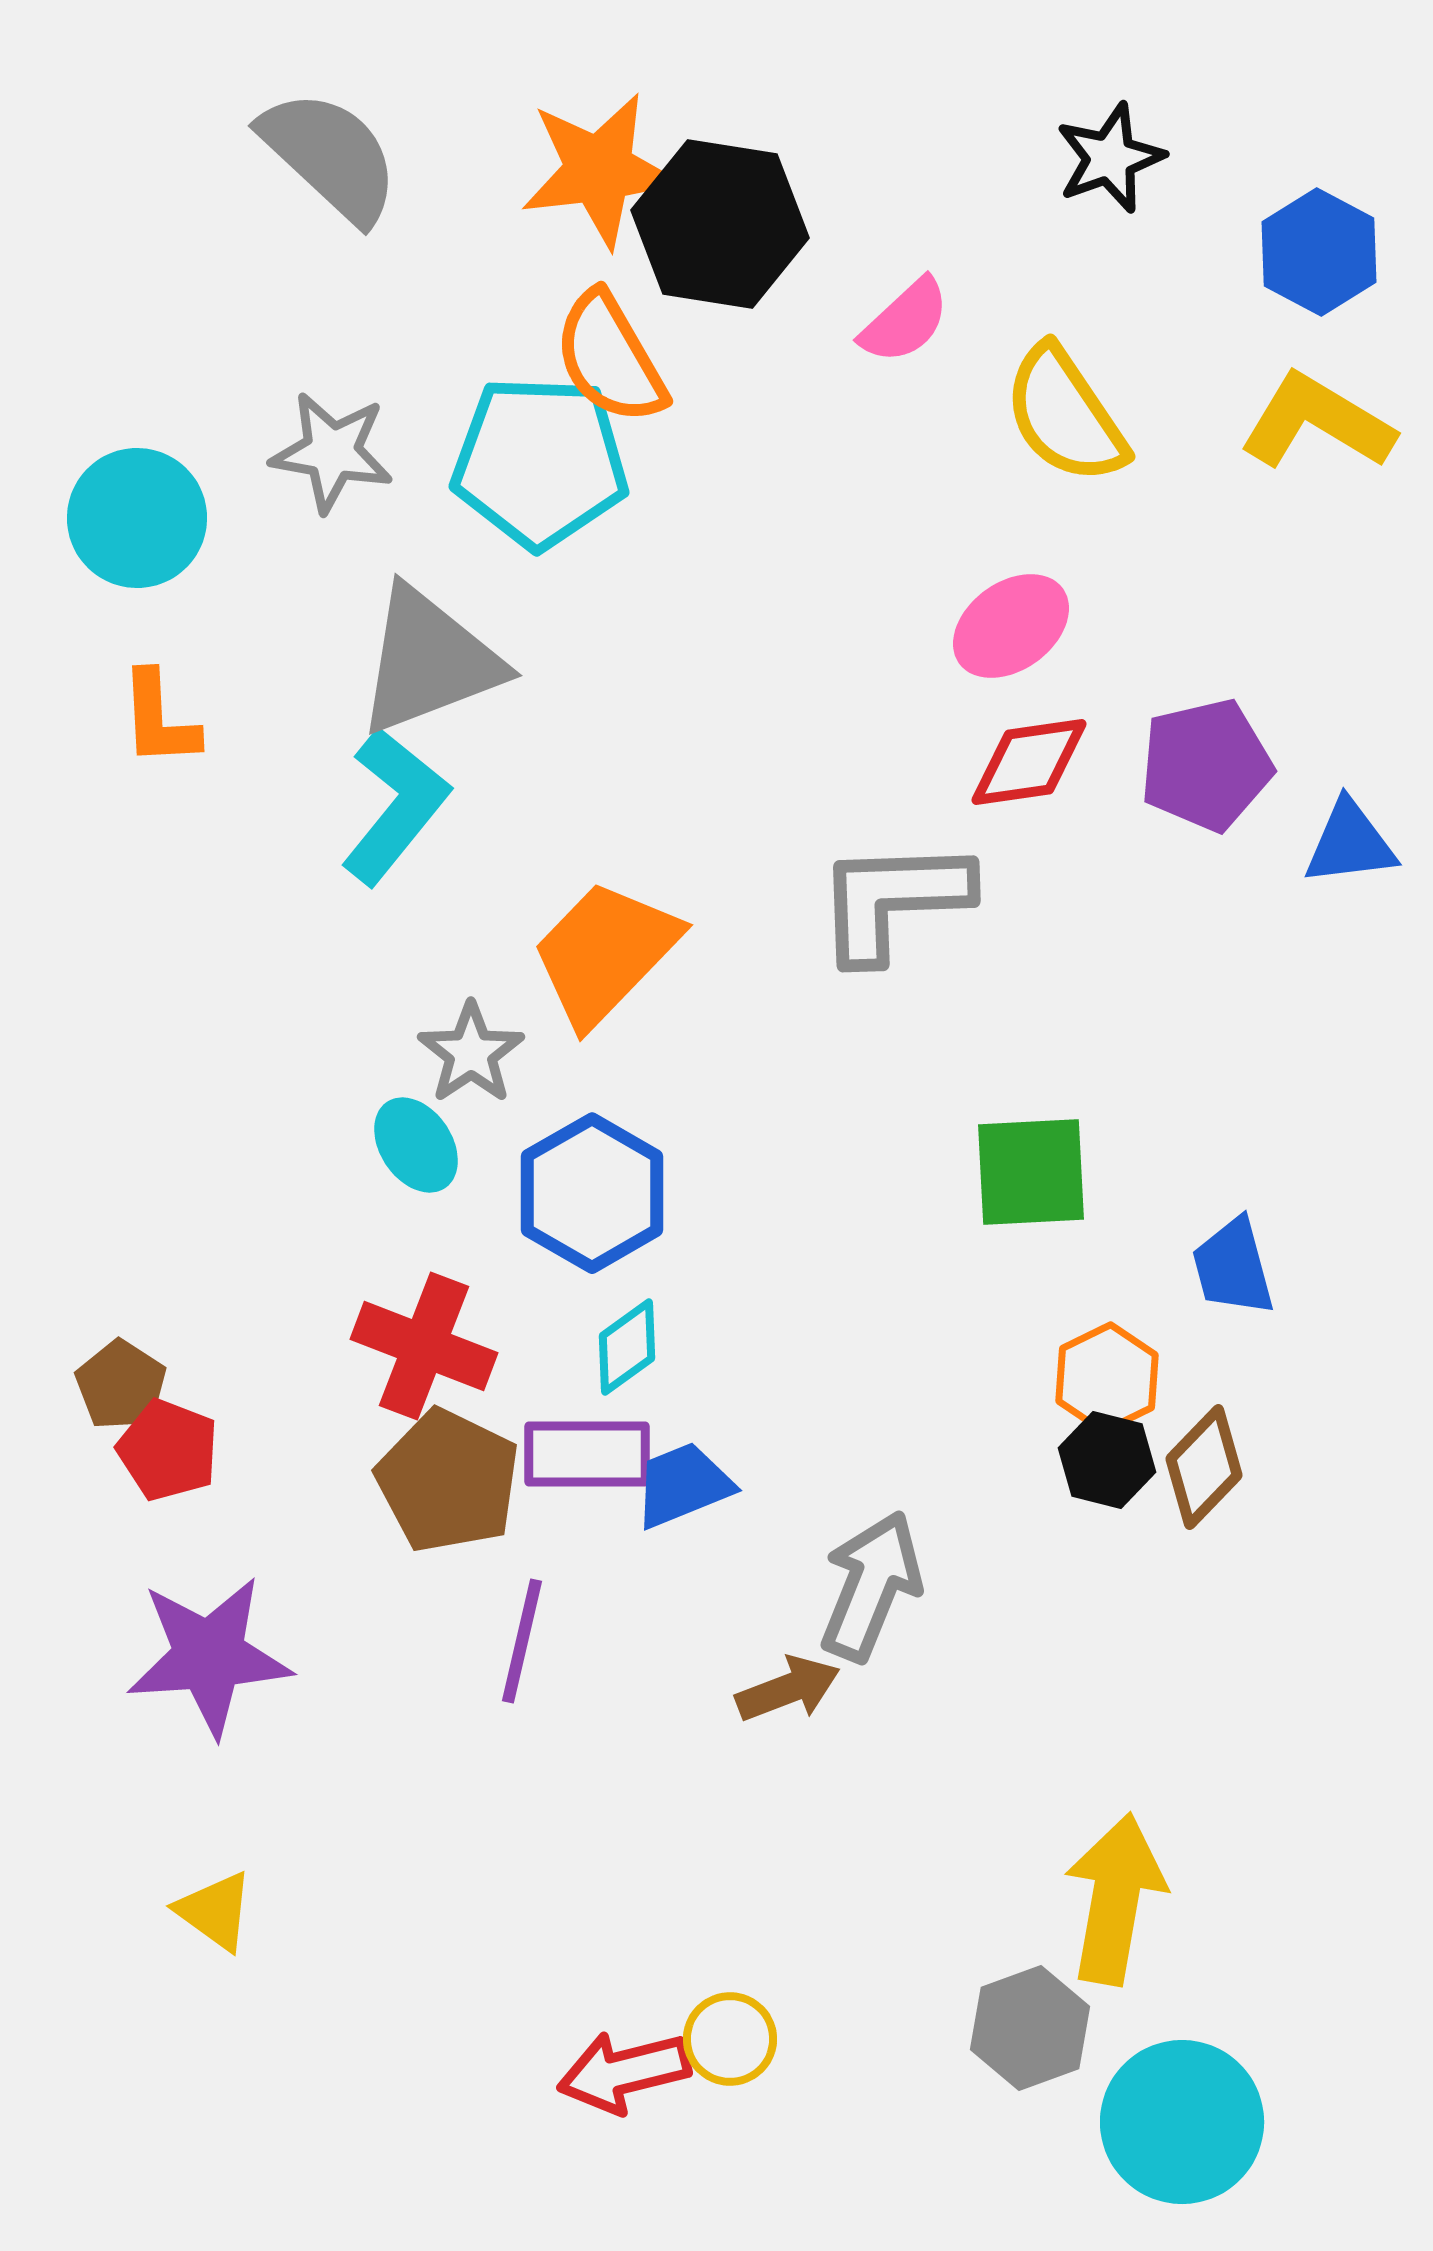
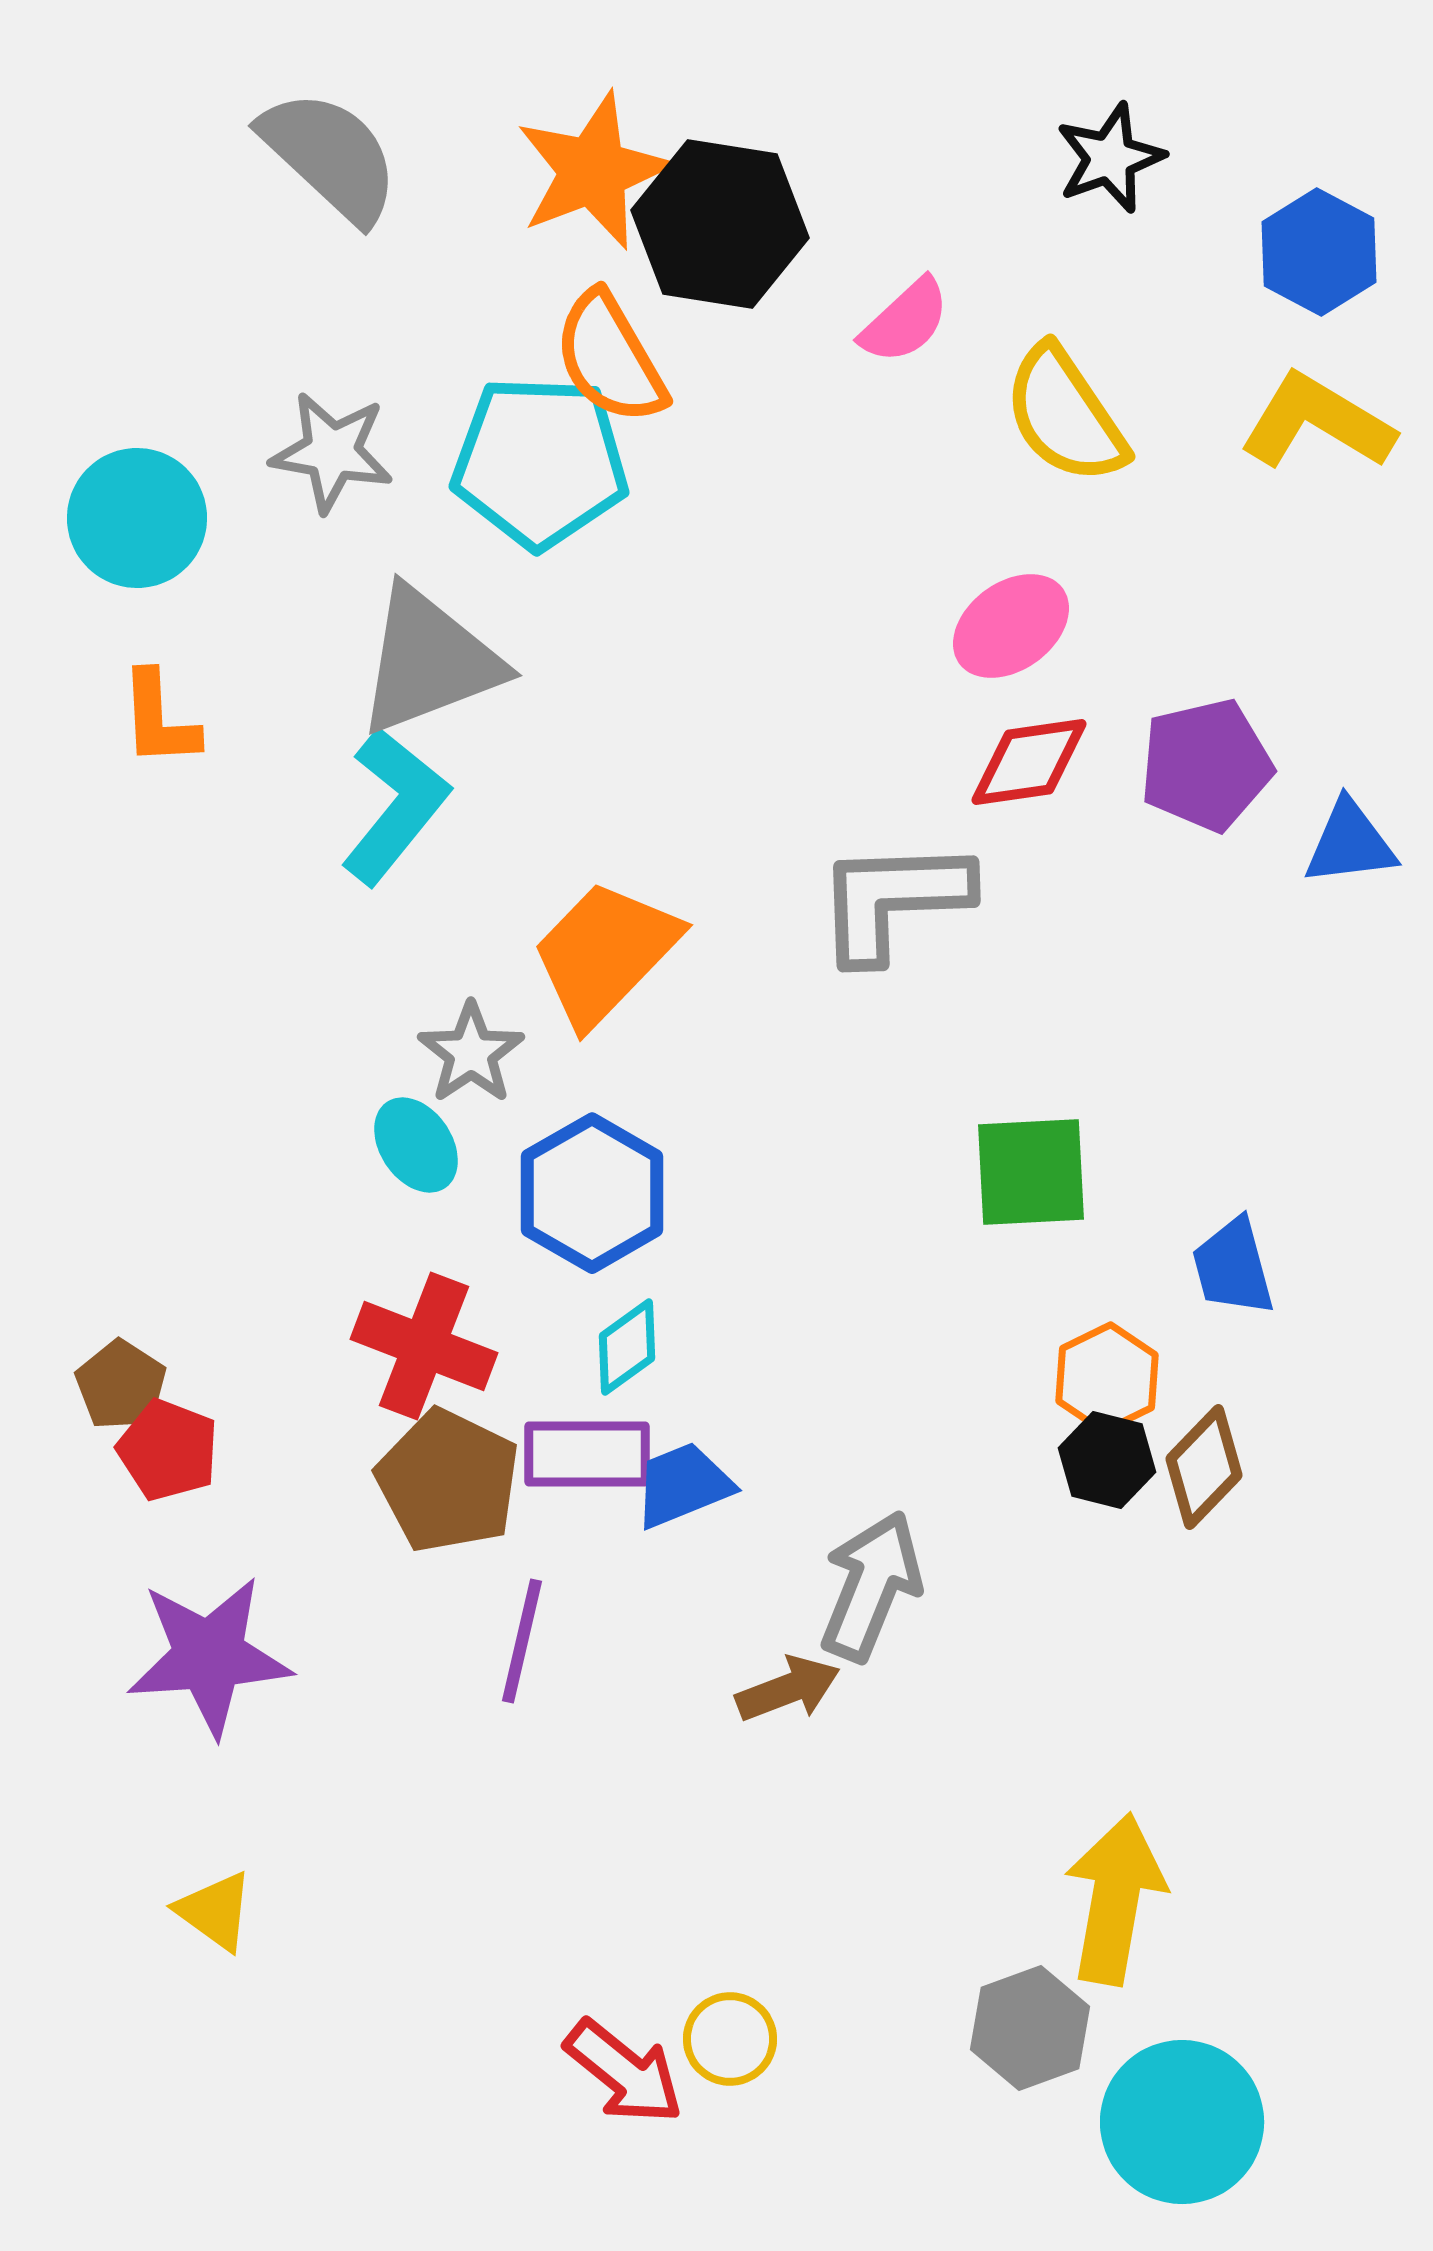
orange star at (599, 170): moved 6 px left, 1 px down; rotated 14 degrees counterclockwise
red arrow at (624, 2072): rotated 127 degrees counterclockwise
